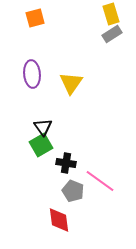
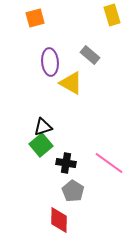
yellow rectangle: moved 1 px right, 1 px down
gray rectangle: moved 22 px left, 21 px down; rotated 72 degrees clockwise
purple ellipse: moved 18 px right, 12 px up
yellow triangle: rotated 35 degrees counterclockwise
black triangle: rotated 48 degrees clockwise
green square: rotated 10 degrees counterclockwise
pink line: moved 9 px right, 18 px up
gray pentagon: rotated 10 degrees clockwise
red diamond: rotated 8 degrees clockwise
